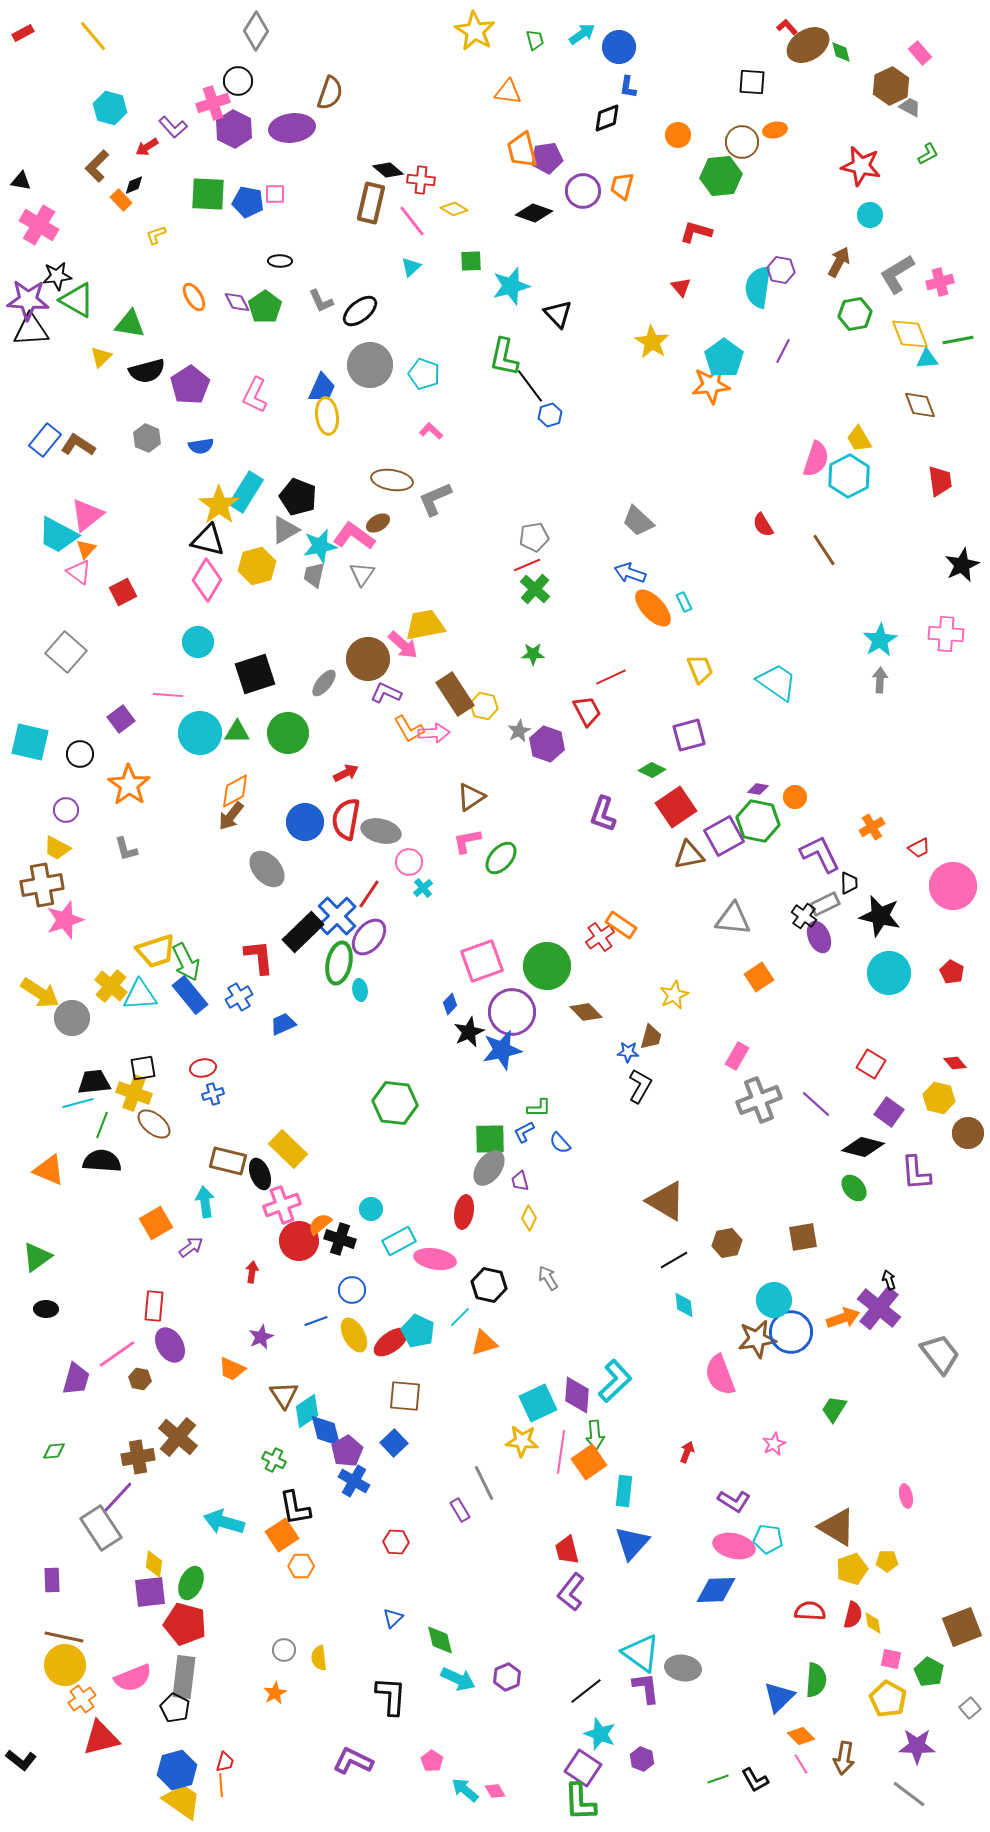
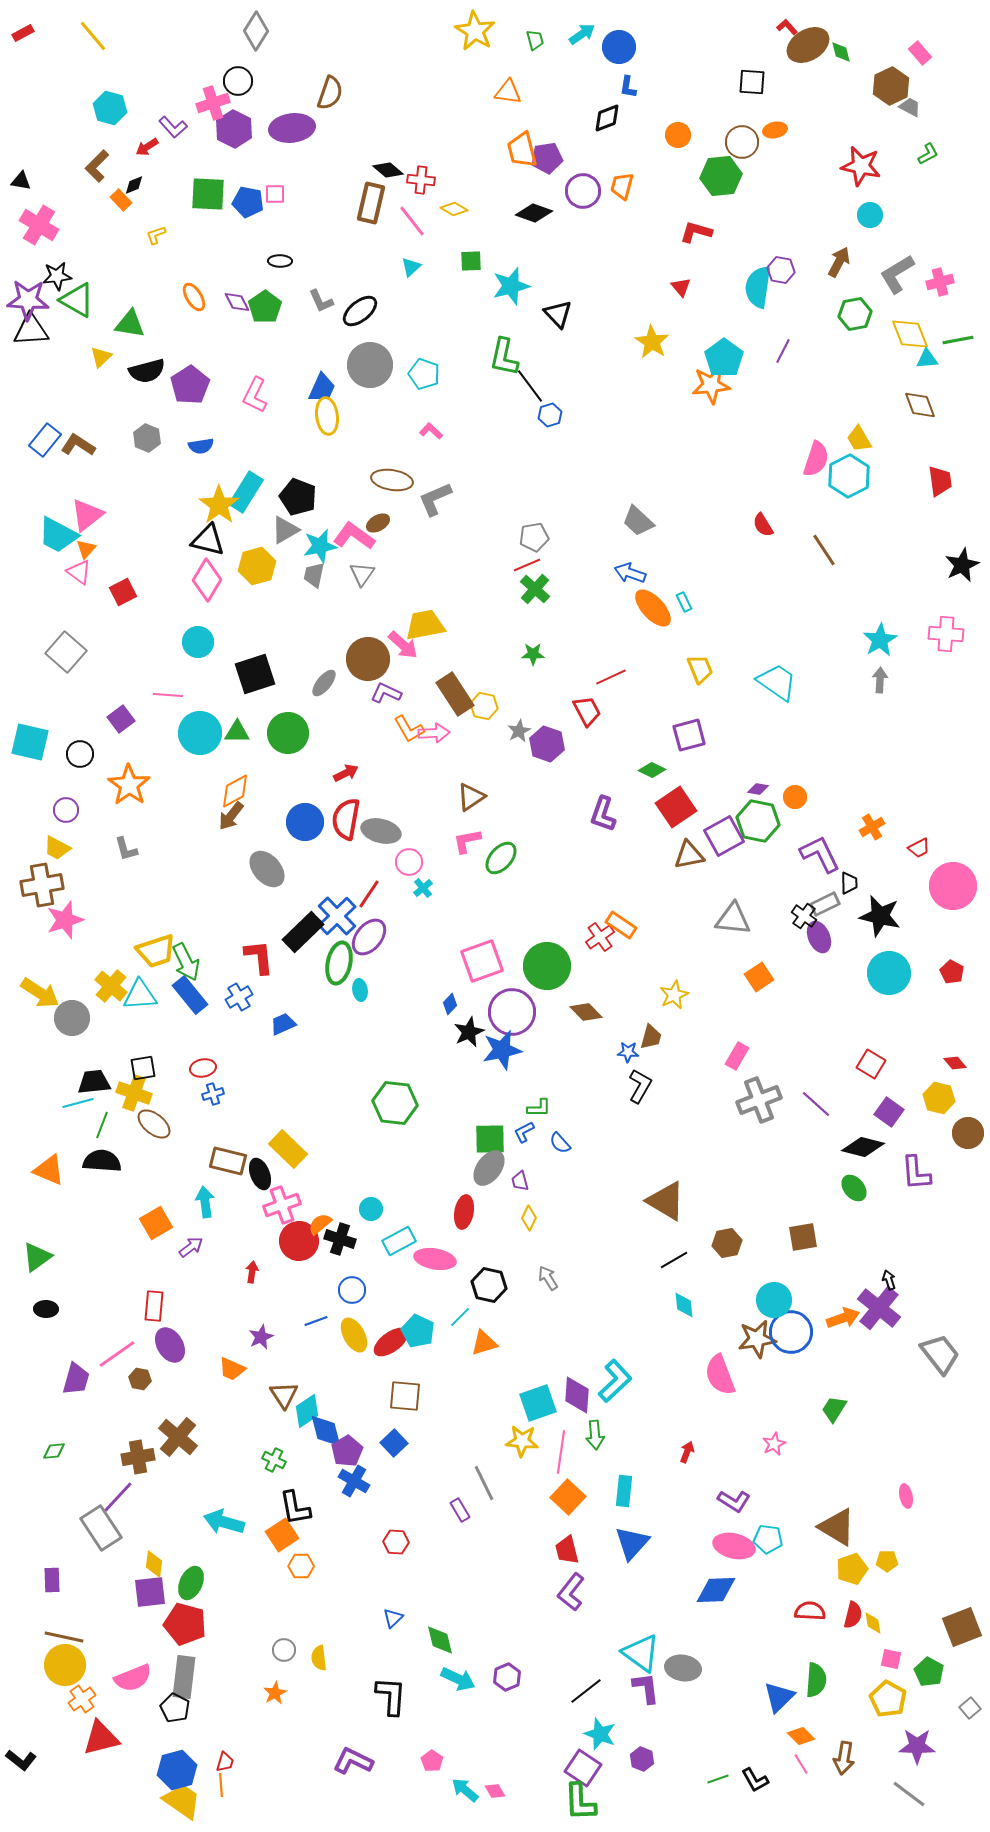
cyan square at (538, 1403): rotated 6 degrees clockwise
orange square at (589, 1462): moved 21 px left, 35 px down; rotated 12 degrees counterclockwise
